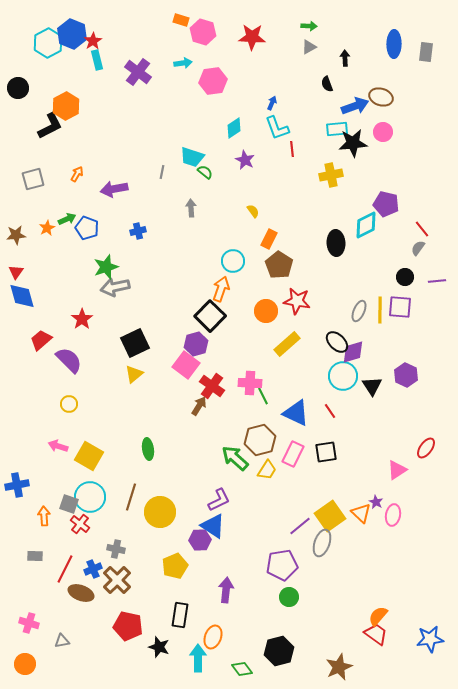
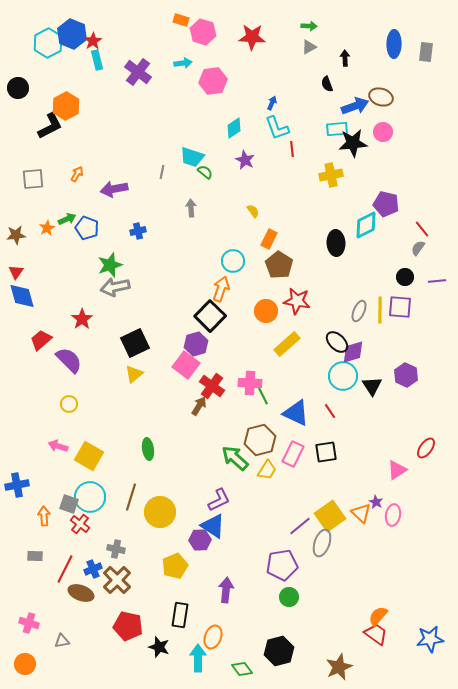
gray square at (33, 179): rotated 10 degrees clockwise
green star at (106, 267): moved 4 px right, 2 px up
